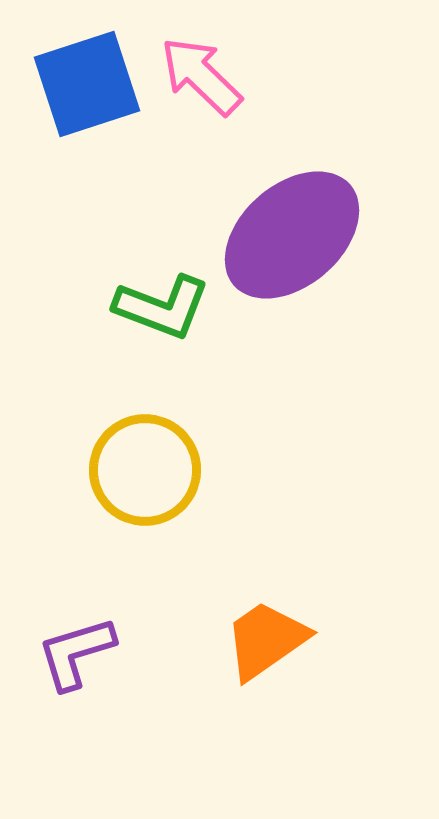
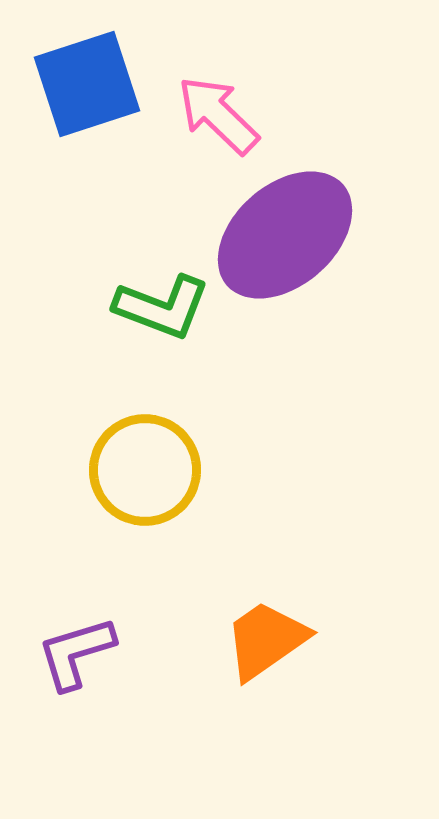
pink arrow: moved 17 px right, 39 px down
purple ellipse: moved 7 px left
